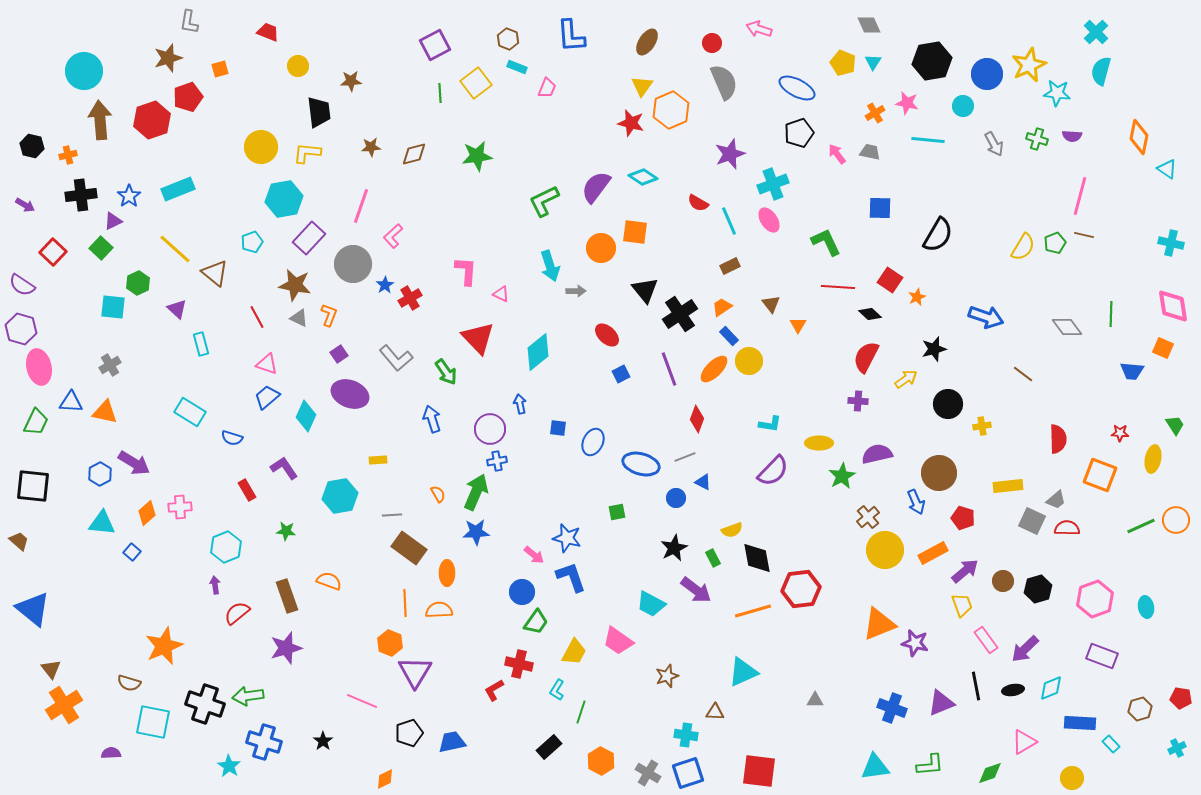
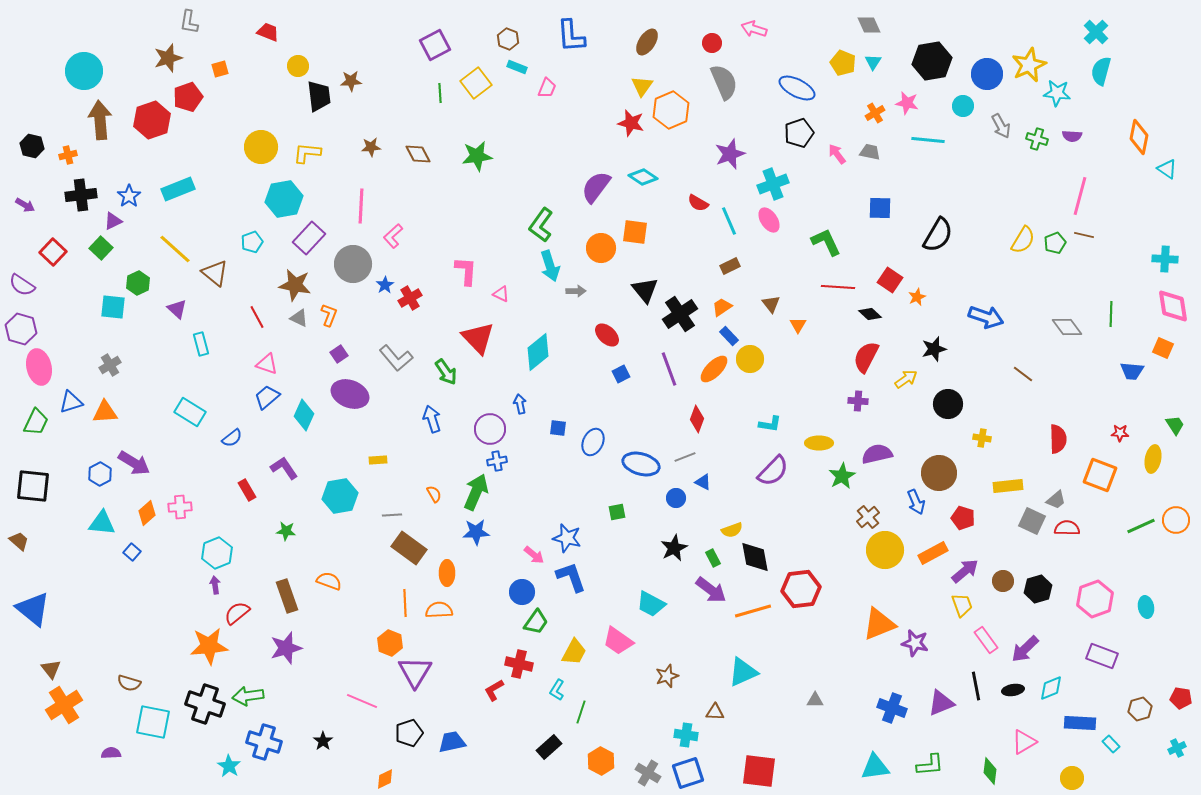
pink arrow at (759, 29): moved 5 px left
black trapezoid at (319, 112): moved 16 px up
gray arrow at (994, 144): moved 7 px right, 18 px up
brown diamond at (414, 154): moved 4 px right; rotated 76 degrees clockwise
green L-shape at (544, 201): moved 3 px left, 24 px down; rotated 28 degrees counterclockwise
pink line at (361, 206): rotated 16 degrees counterclockwise
cyan cross at (1171, 243): moved 6 px left, 16 px down; rotated 10 degrees counterclockwise
yellow semicircle at (1023, 247): moved 7 px up
yellow circle at (749, 361): moved 1 px right, 2 px up
blue triangle at (71, 402): rotated 20 degrees counterclockwise
orange triangle at (105, 412): rotated 16 degrees counterclockwise
cyan diamond at (306, 416): moved 2 px left, 1 px up
yellow cross at (982, 426): moved 12 px down; rotated 18 degrees clockwise
blue semicircle at (232, 438): rotated 55 degrees counterclockwise
orange semicircle at (438, 494): moved 4 px left
cyan hexagon at (226, 547): moved 9 px left, 6 px down
black diamond at (757, 558): moved 2 px left, 1 px up
purple arrow at (696, 590): moved 15 px right
orange star at (164, 646): moved 45 px right; rotated 18 degrees clockwise
green diamond at (990, 773): moved 2 px up; rotated 64 degrees counterclockwise
